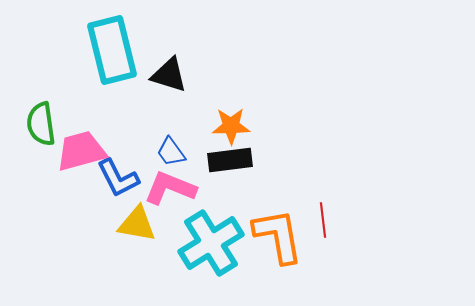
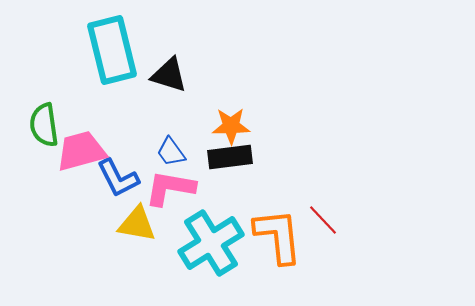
green semicircle: moved 3 px right, 1 px down
black rectangle: moved 3 px up
pink L-shape: rotated 12 degrees counterclockwise
red line: rotated 36 degrees counterclockwise
orange L-shape: rotated 4 degrees clockwise
